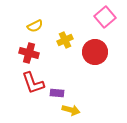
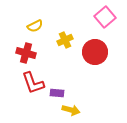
red cross: moved 3 px left
